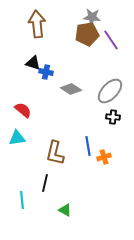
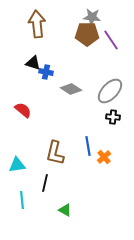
brown pentagon: rotated 10 degrees clockwise
cyan triangle: moved 27 px down
orange cross: rotated 24 degrees counterclockwise
